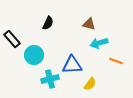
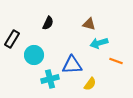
black rectangle: rotated 72 degrees clockwise
